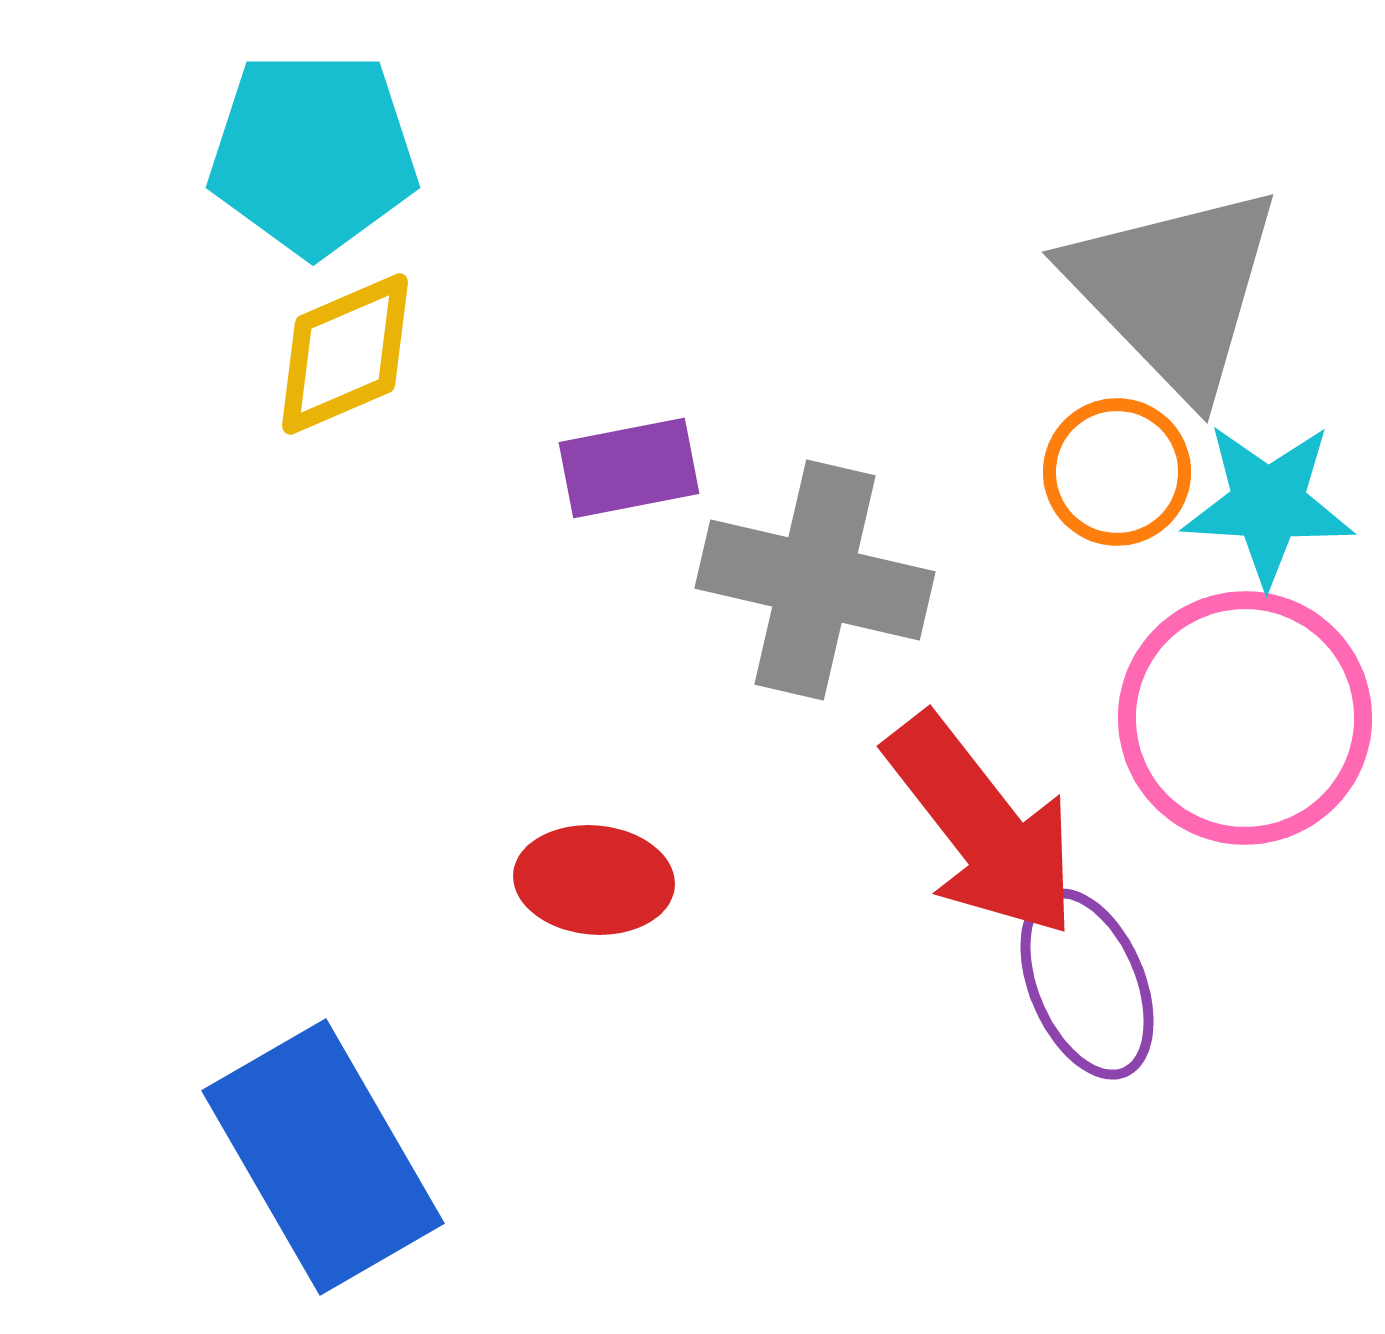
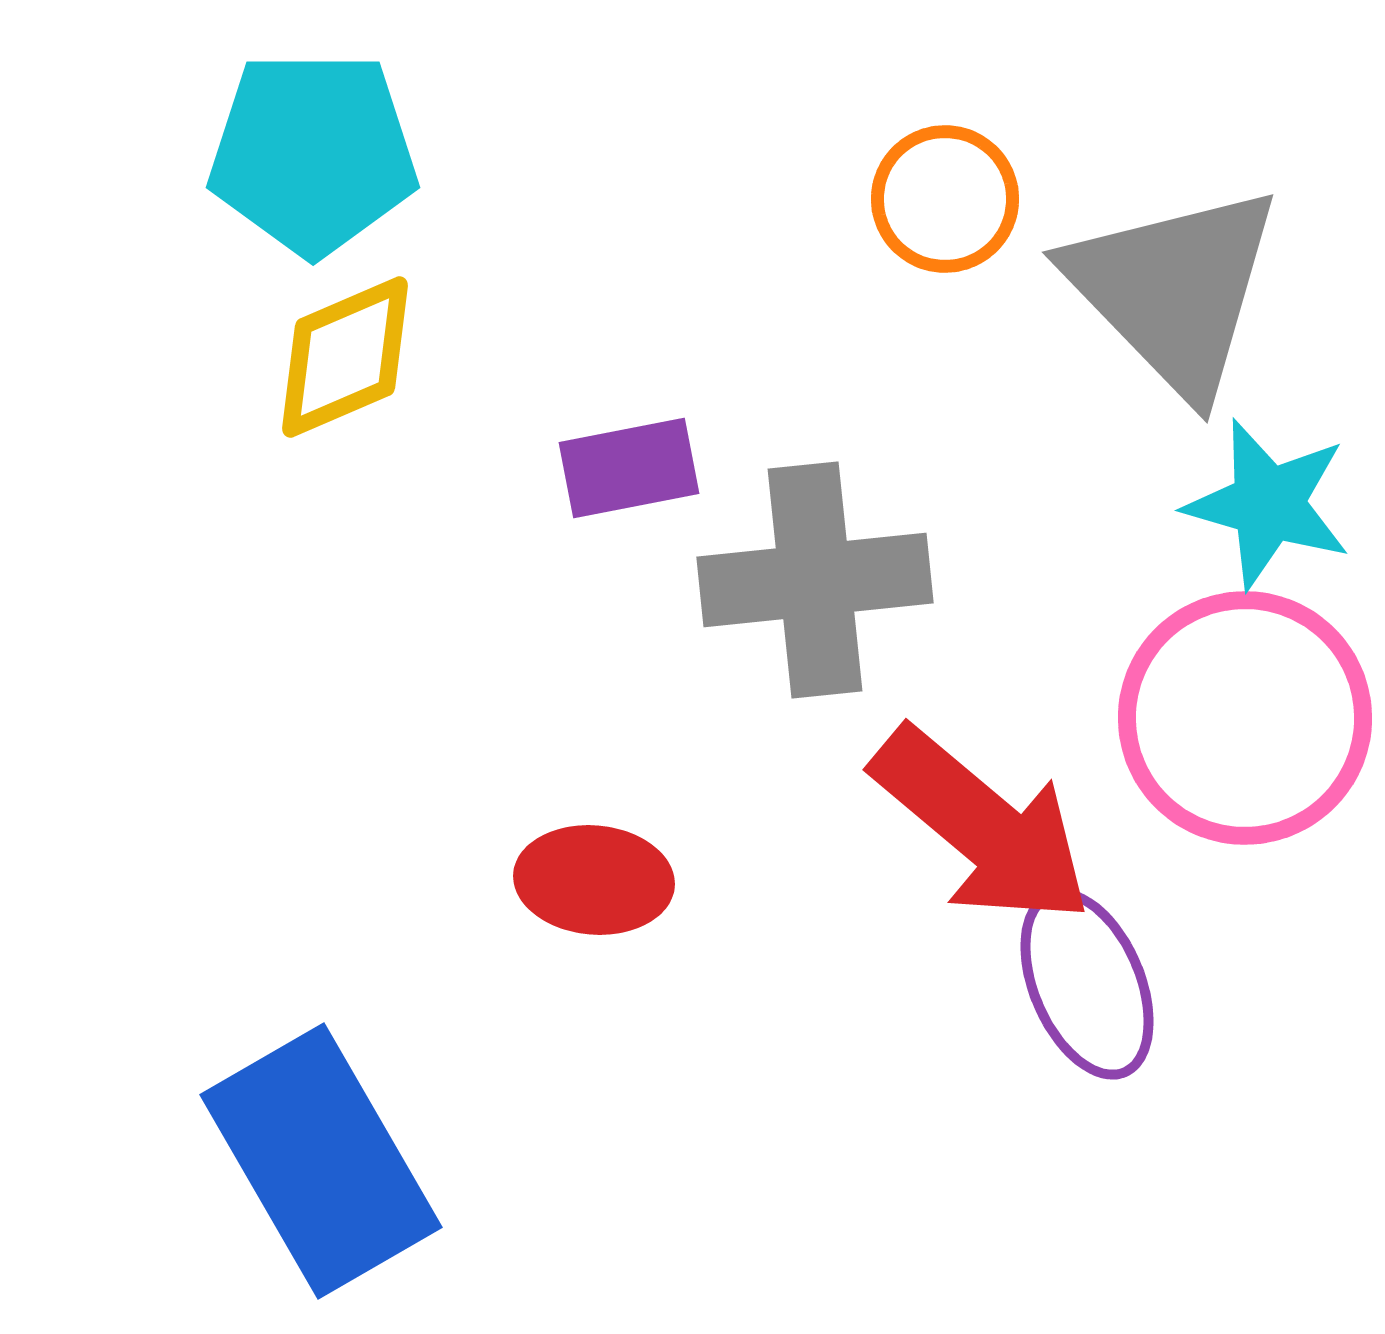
yellow diamond: moved 3 px down
orange circle: moved 172 px left, 273 px up
cyan star: rotated 13 degrees clockwise
gray cross: rotated 19 degrees counterclockwise
red arrow: rotated 12 degrees counterclockwise
blue rectangle: moved 2 px left, 4 px down
